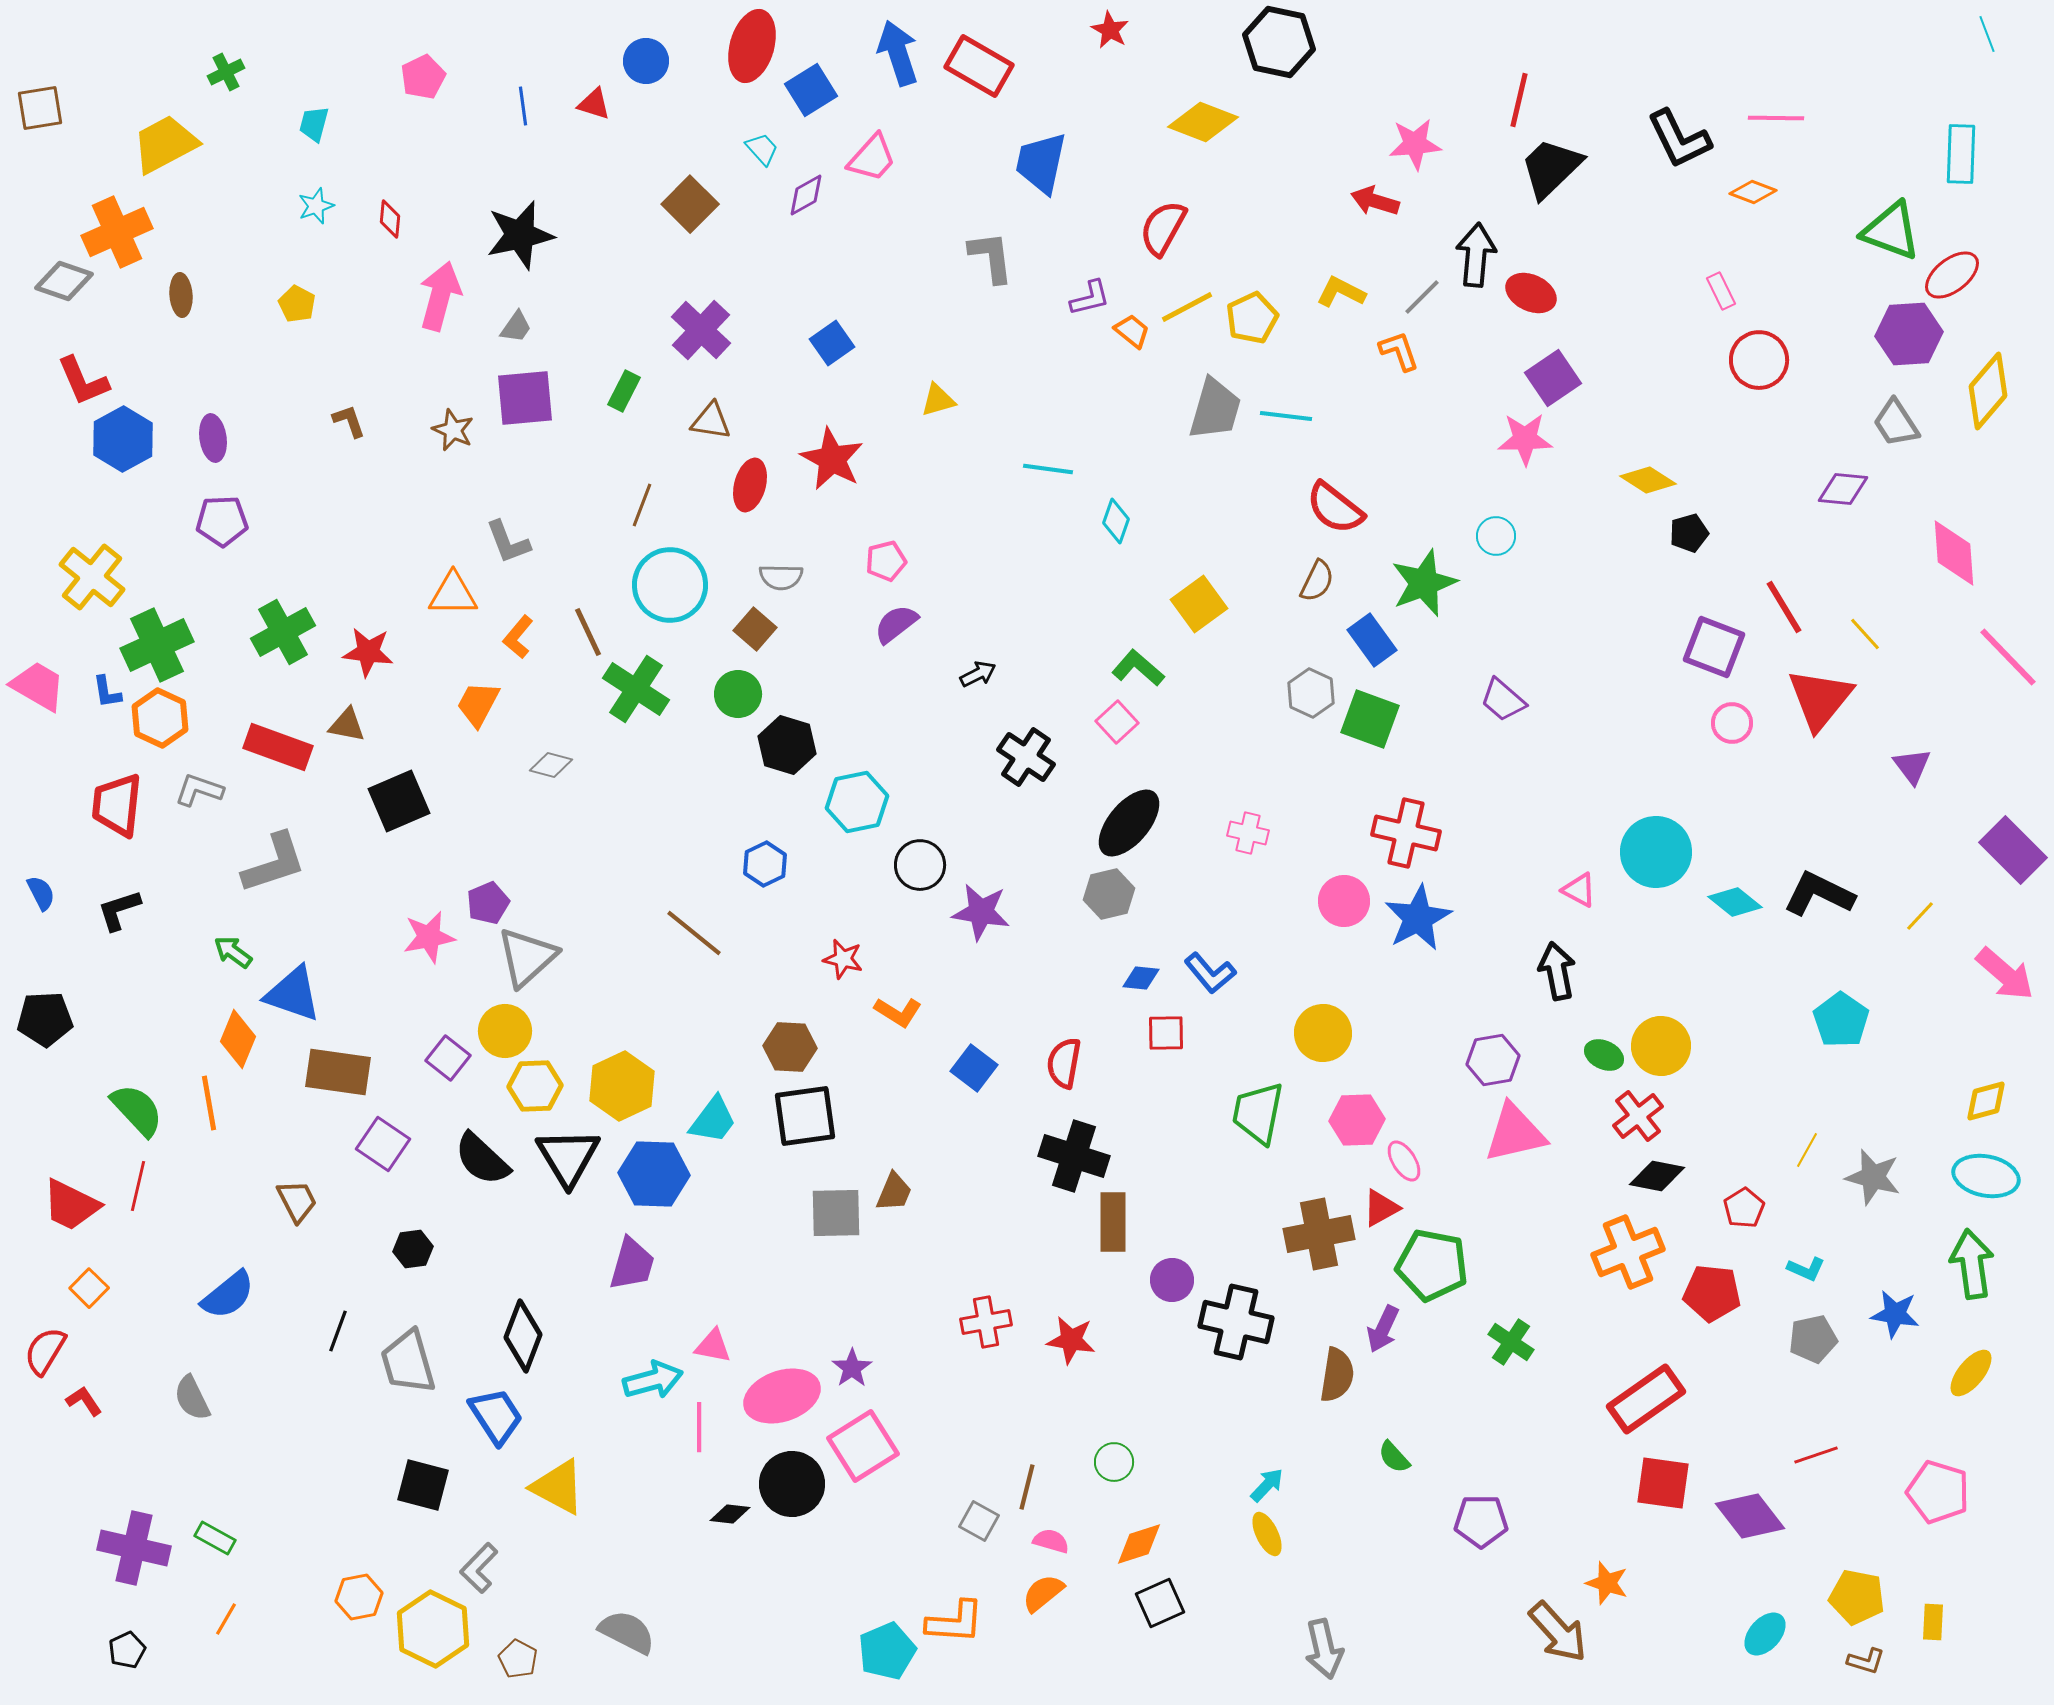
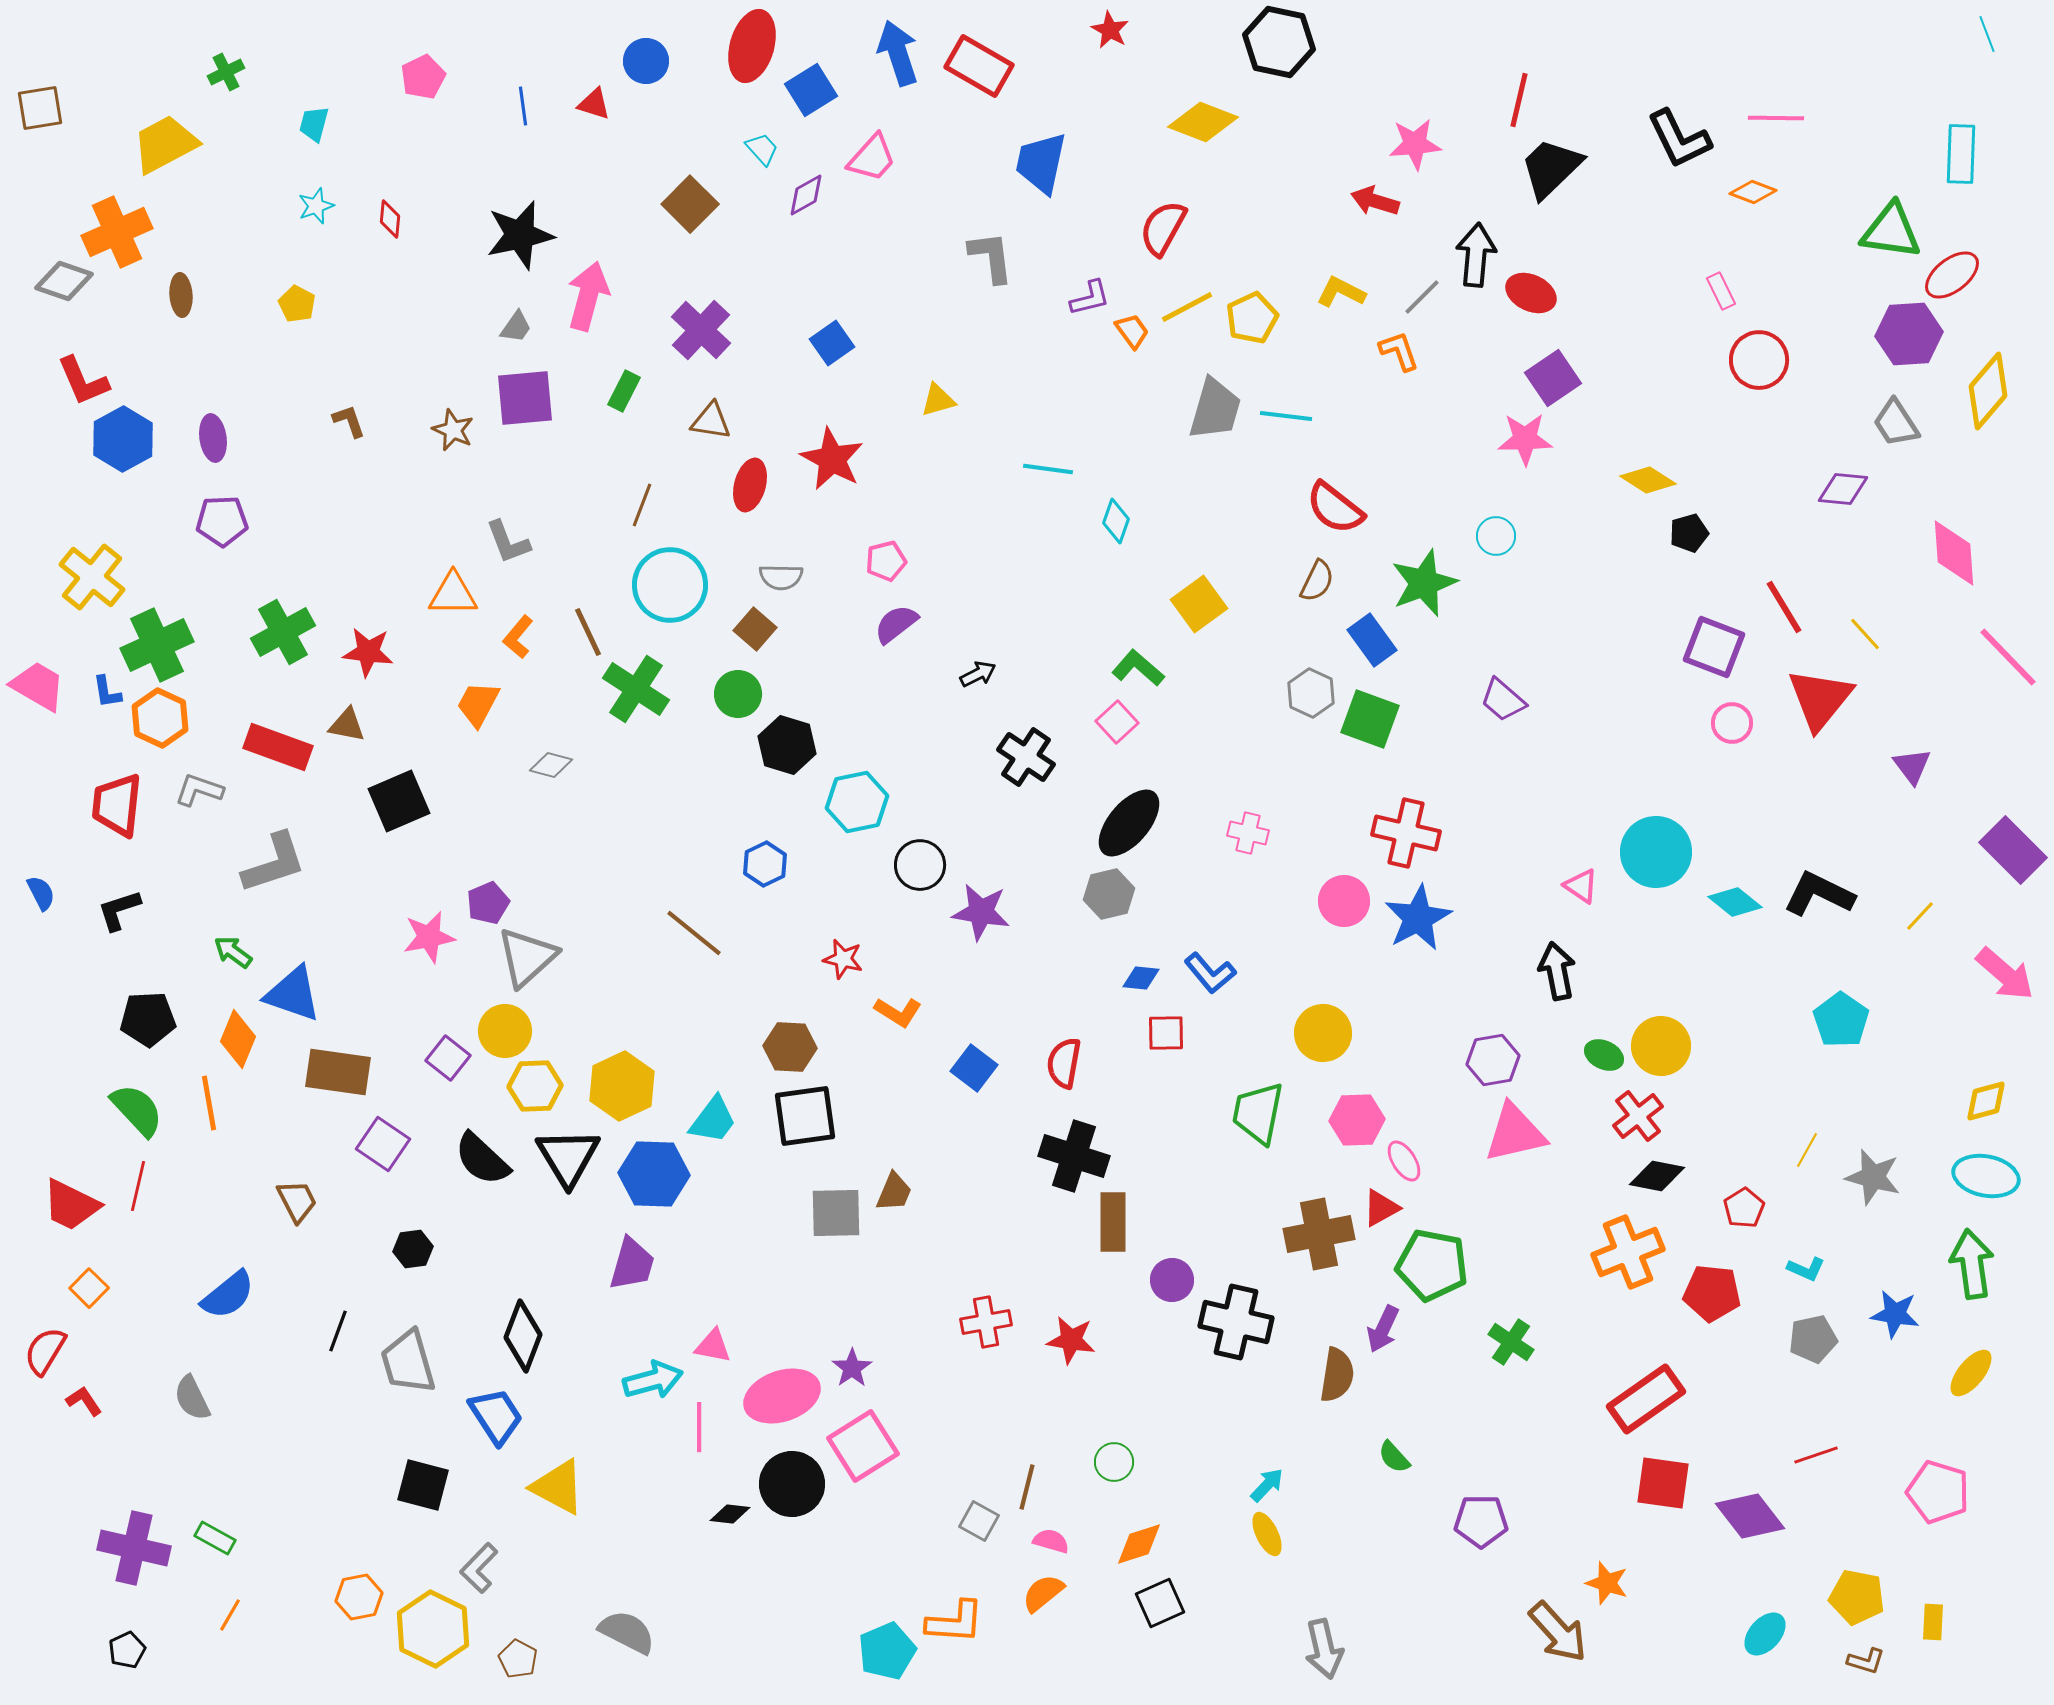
green triangle at (1891, 231): rotated 12 degrees counterclockwise
pink arrow at (440, 296): moved 148 px right
orange trapezoid at (1132, 331): rotated 15 degrees clockwise
pink triangle at (1579, 890): moved 2 px right, 4 px up; rotated 6 degrees clockwise
black pentagon at (45, 1019): moved 103 px right
orange line at (226, 1619): moved 4 px right, 4 px up
